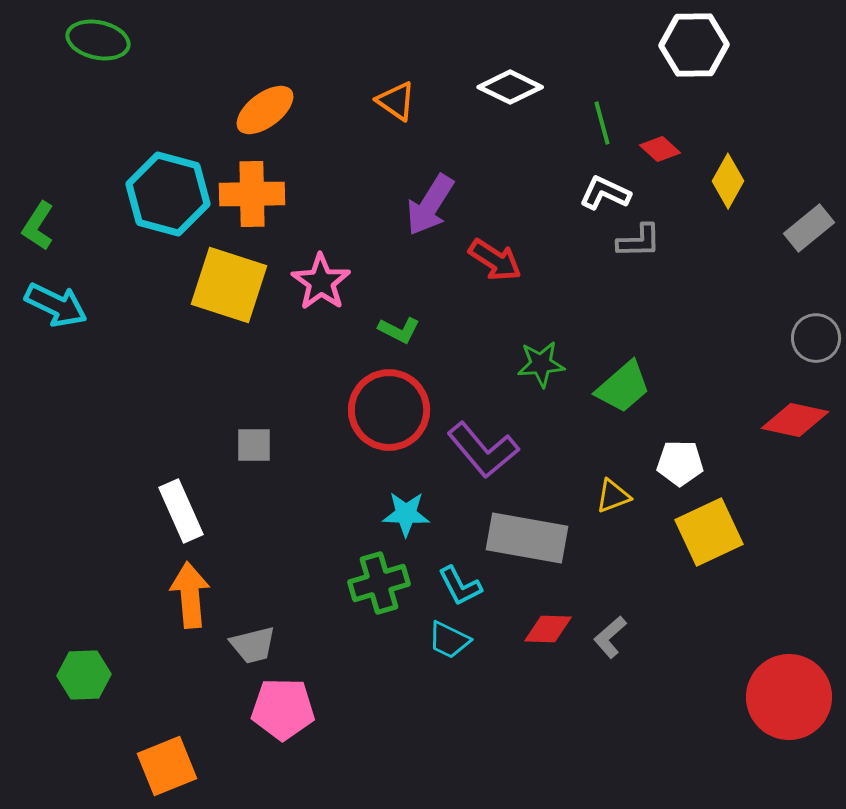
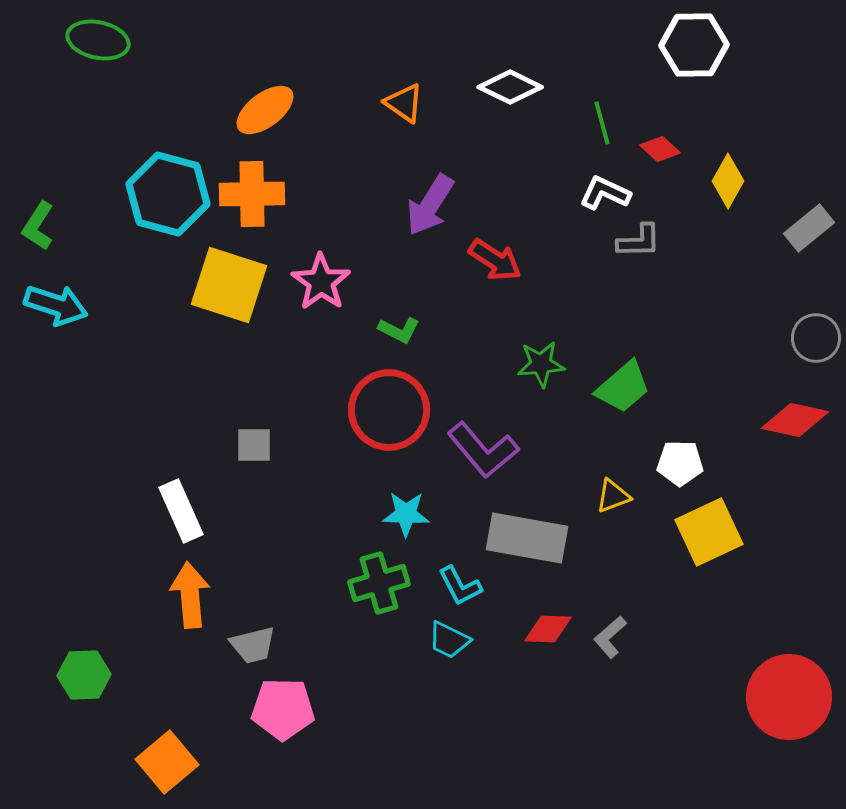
orange triangle at (396, 101): moved 8 px right, 2 px down
cyan arrow at (56, 305): rotated 8 degrees counterclockwise
orange square at (167, 766): moved 4 px up; rotated 18 degrees counterclockwise
